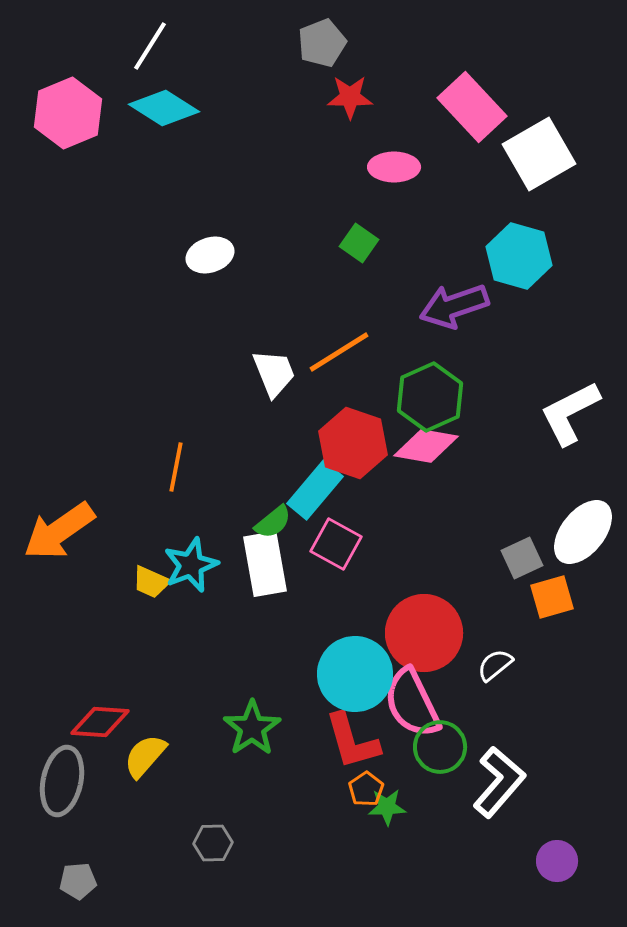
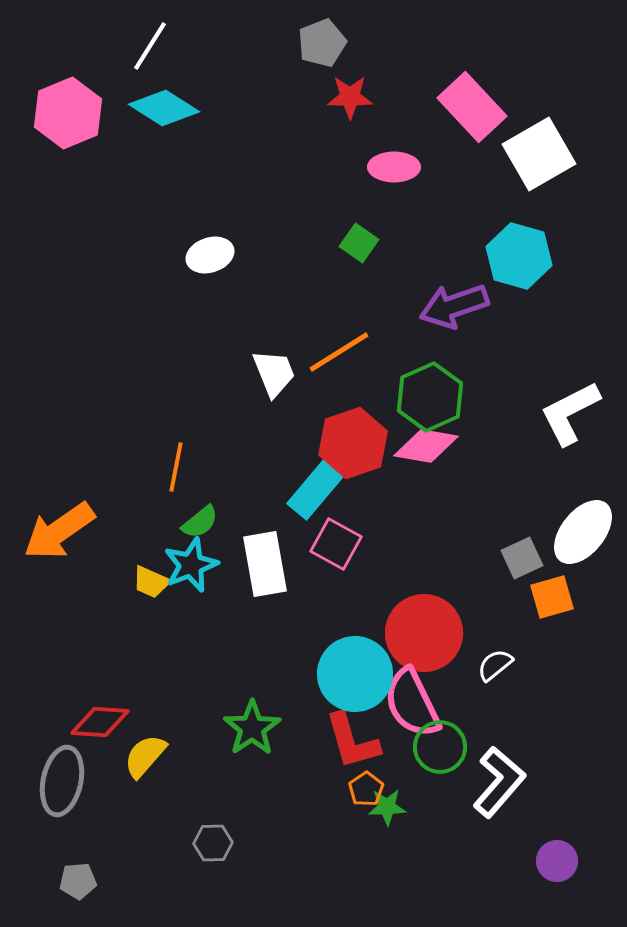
red hexagon at (353, 443): rotated 22 degrees clockwise
green semicircle at (273, 522): moved 73 px left
